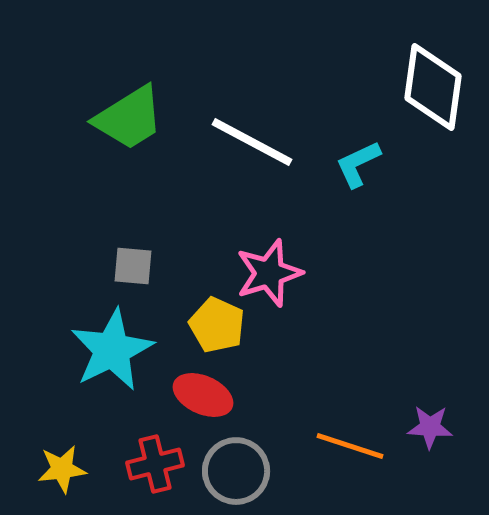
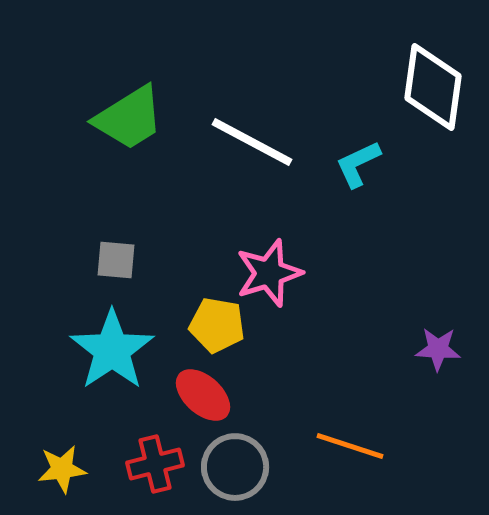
gray square: moved 17 px left, 6 px up
yellow pentagon: rotated 14 degrees counterclockwise
cyan star: rotated 8 degrees counterclockwise
red ellipse: rotated 18 degrees clockwise
purple star: moved 8 px right, 78 px up
gray circle: moved 1 px left, 4 px up
